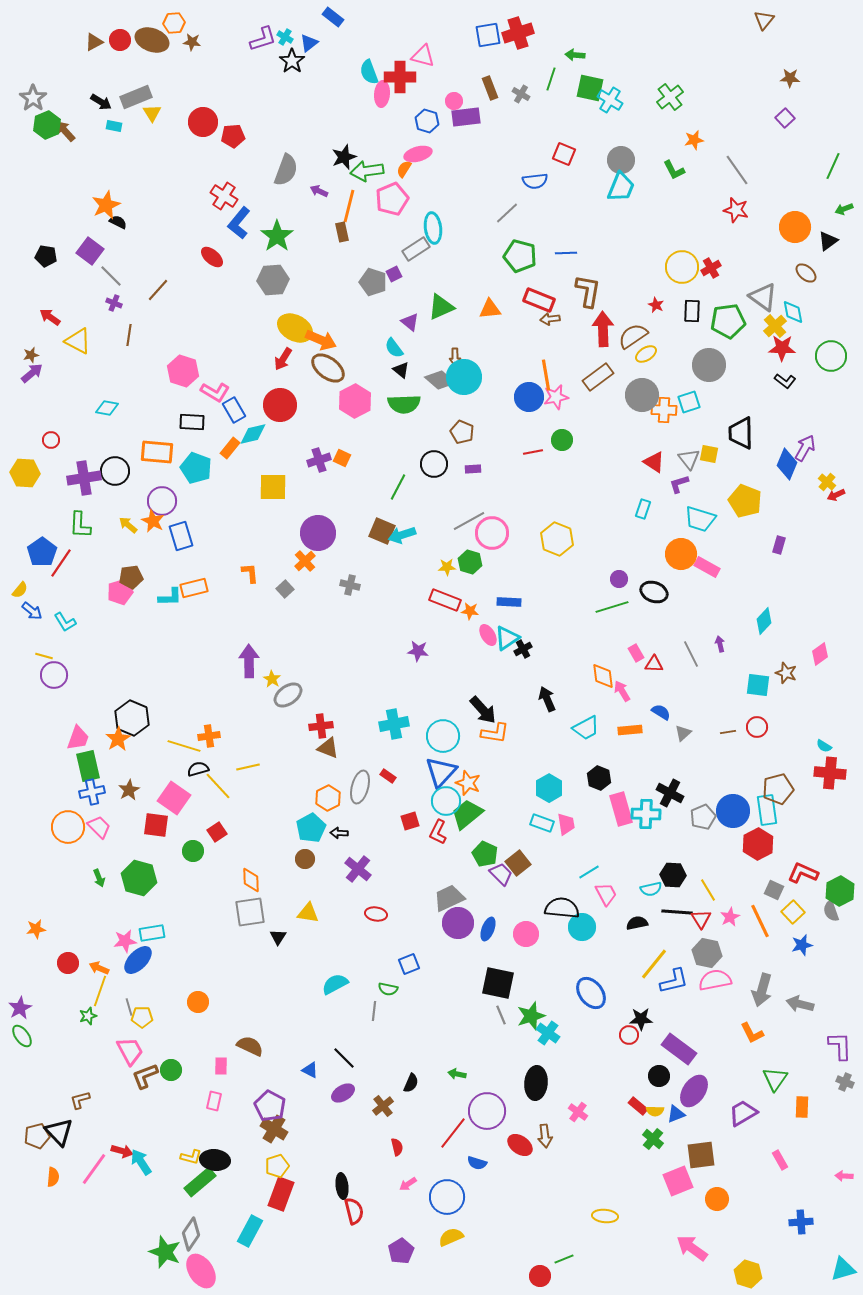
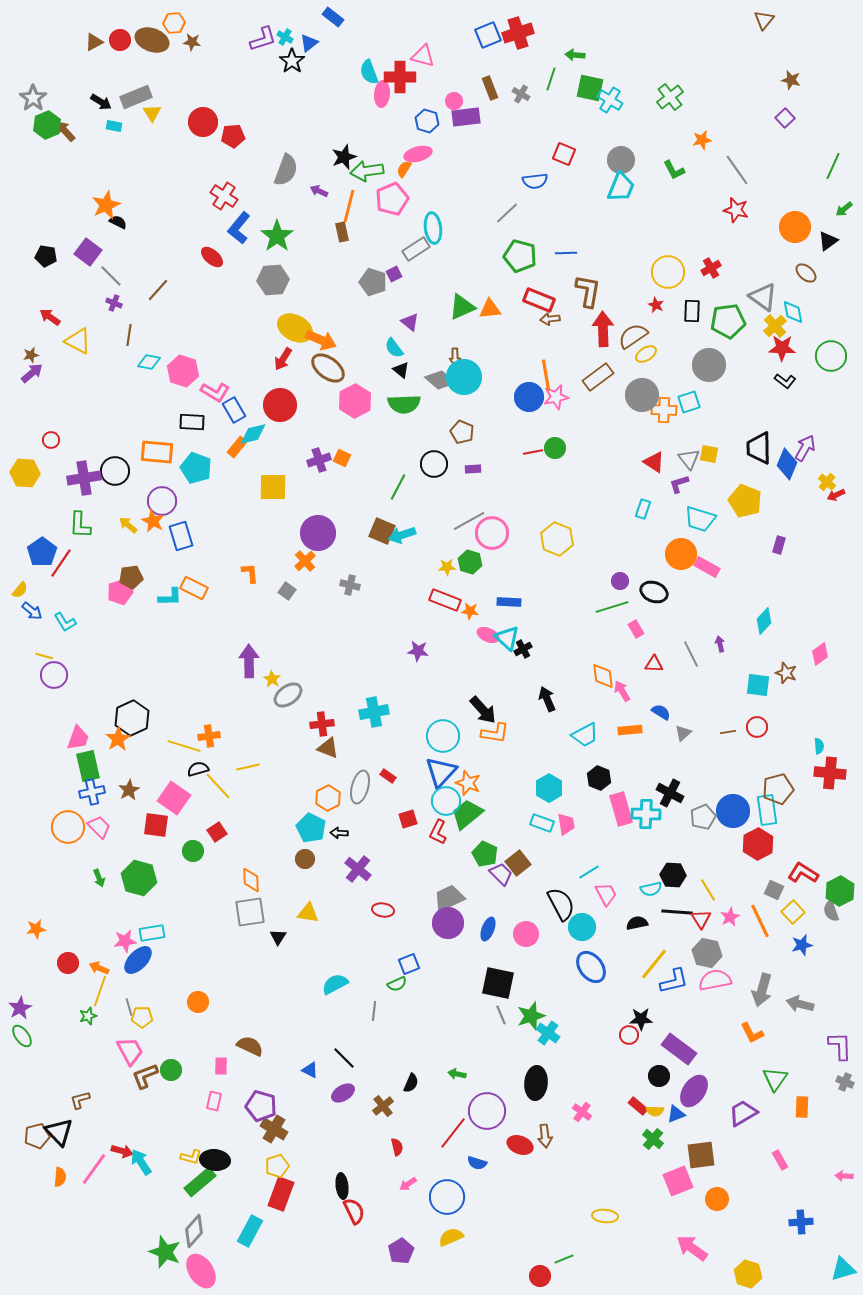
blue square at (488, 35): rotated 12 degrees counterclockwise
brown star at (790, 78): moved 1 px right, 2 px down; rotated 12 degrees clockwise
orange star at (694, 140): moved 8 px right
green arrow at (844, 209): rotated 18 degrees counterclockwise
blue L-shape at (239, 223): moved 5 px down
purple square at (90, 251): moved 2 px left, 1 px down
yellow circle at (682, 267): moved 14 px left, 5 px down
green triangle at (441, 307): moved 21 px right
cyan diamond at (107, 408): moved 42 px right, 46 px up
black trapezoid at (741, 433): moved 18 px right, 15 px down
green circle at (562, 440): moved 7 px left, 8 px down
orange rectangle at (230, 448): moved 7 px right, 1 px up
purple circle at (619, 579): moved 1 px right, 2 px down
orange rectangle at (194, 588): rotated 40 degrees clockwise
gray square at (285, 589): moved 2 px right, 2 px down; rotated 12 degrees counterclockwise
pink ellipse at (488, 635): rotated 35 degrees counterclockwise
cyan triangle at (507, 638): rotated 44 degrees counterclockwise
pink rectangle at (636, 653): moved 24 px up
black hexagon at (132, 718): rotated 12 degrees clockwise
cyan cross at (394, 724): moved 20 px left, 12 px up
red cross at (321, 726): moved 1 px right, 2 px up
cyan trapezoid at (586, 728): moved 1 px left, 7 px down
cyan semicircle at (824, 746): moved 5 px left; rotated 126 degrees counterclockwise
red square at (410, 821): moved 2 px left, 2 px up
cyan pentagon at (311, 828): rotated 16 degrees counterclockwise
red L-shape at (803, 873): rotated 8 degrees clockwise
black semicircle at (562, 908): moved 1 px left, 4 px up; rotated 56 degrees clockwise
red ellipse at (376, 914): moved 7 px right, 4 px up
purple circle at (458, 923): moved 10 px left
green semicircle at (388, 989): moved 9 px right, 5 px up; rotated 36 degrees counterclockwise
blue ellipse at (591, 993): moved 26 px up
purple pentagon at (270, 1106): moved 9 px left; rotated 12 degrees counterclockwise
pink cross at (578, 1112): moved 4 px right
red ellipse at (520, 1145): rotated 15 degrees counterclockwise
orange semicircle at (53, 1177): moved 7 px right
red semicircle at (354, 1211): rotated 12 degrees counterclockwise
gray diamond at (191, 1234): moved 3 px right, 3 px up; rotated 8 degrees clockwise
